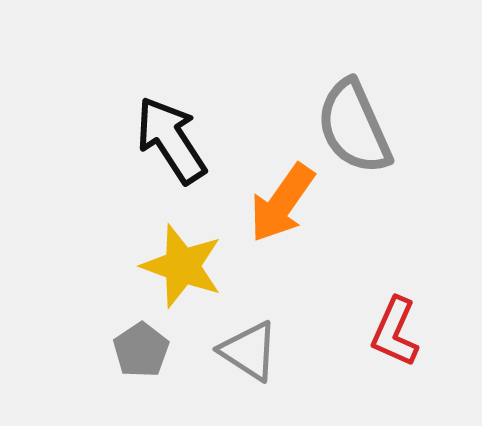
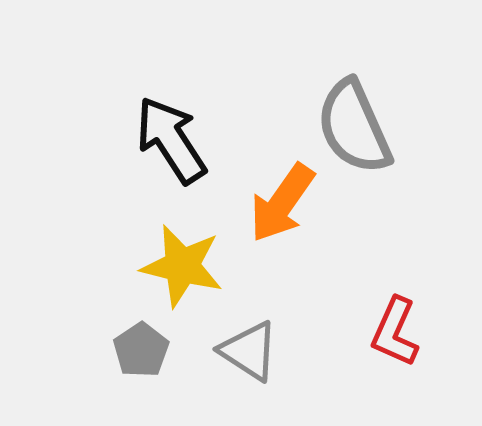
yellow star: rotated 6 degrees counterclockwise
